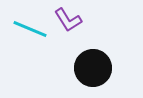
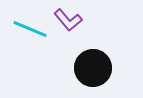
purple L-shape: rotated 8 degrees counterclockwise
